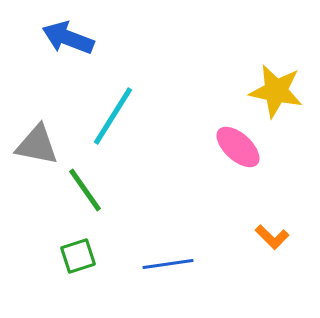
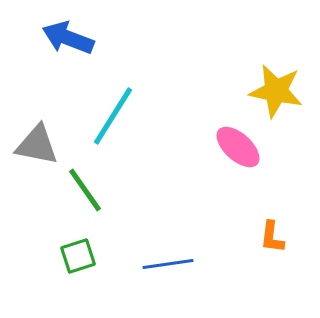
orange L-shape: rotated 52 degrees clockwise
